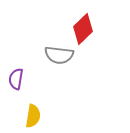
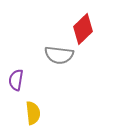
purple semicircle: moved 1 px down
yellow semicircle: moved 3 px up; rotated 15 degrees counterclockwise
